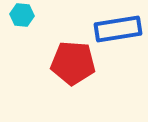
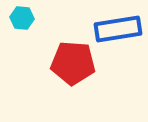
cyan hexagon: moved 3 px down
